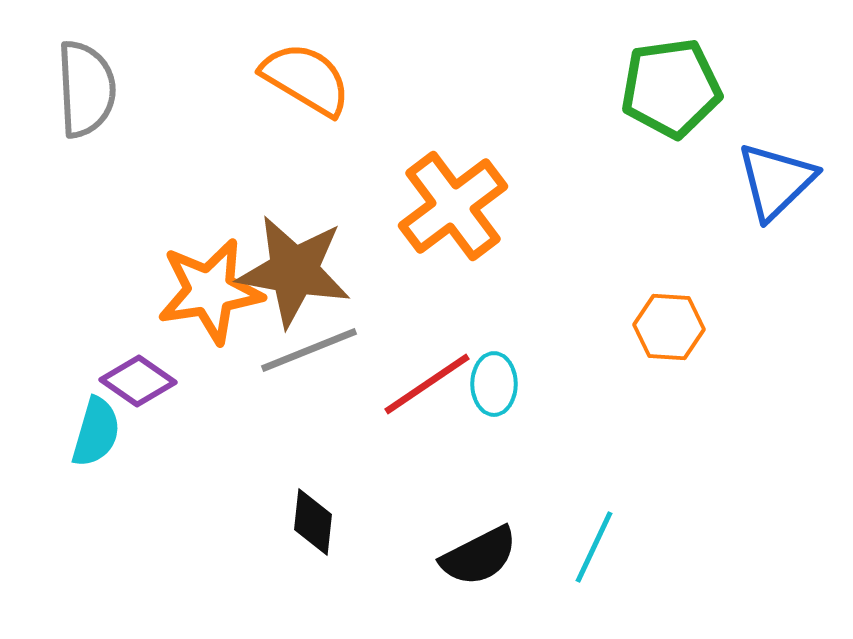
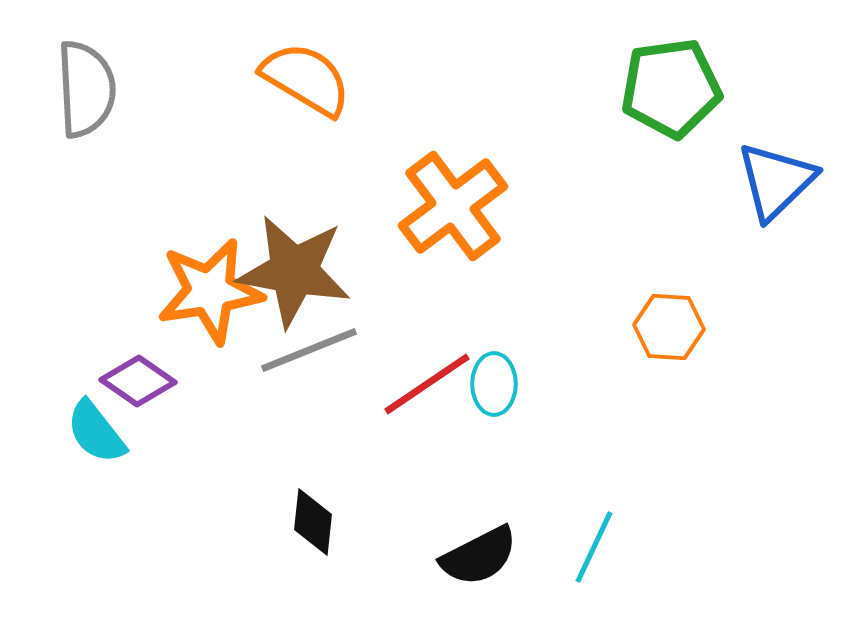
cyan semicircle: rotated 126 degrees clockwise
